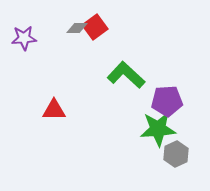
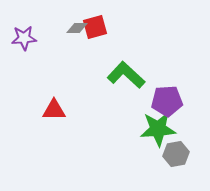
red square: rotated 20 degrees clockwise
gray hexagon: rotated 15 degrees clockwise
